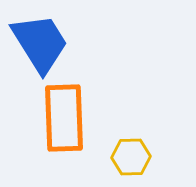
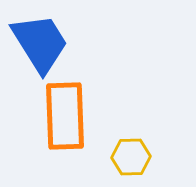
orange rectangle: moved 1 px right, 2 px up
